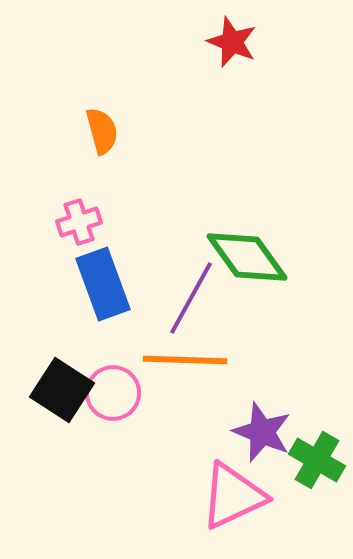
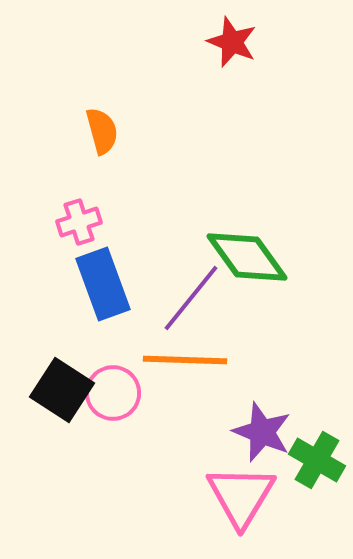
purple line: rotated 10 degrees clockwise
pink triangle: moved 8 px right; rotated 34 degrees counterclockwise
